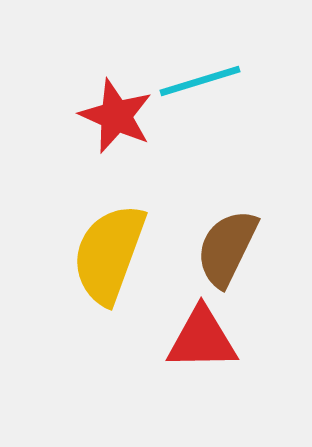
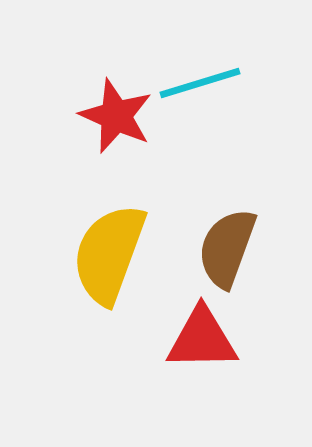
cyan line: moved 2 px down
brown semicircle: rotated 6 degrees counterclockwise
